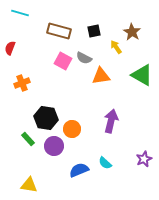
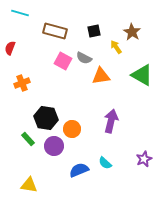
brown rectangle: moved 4 px left
